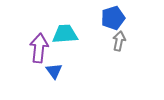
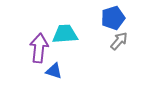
gray arrow: rotated 30 degrees clockwise
blue triangle: rotated 36 degrees counterclockwise
